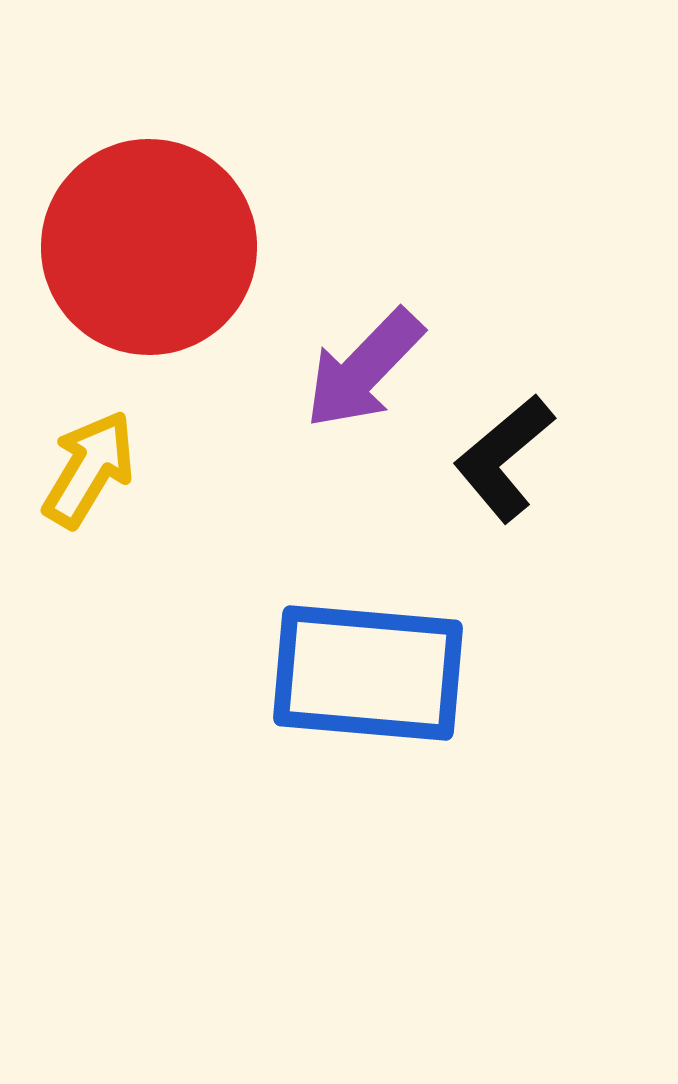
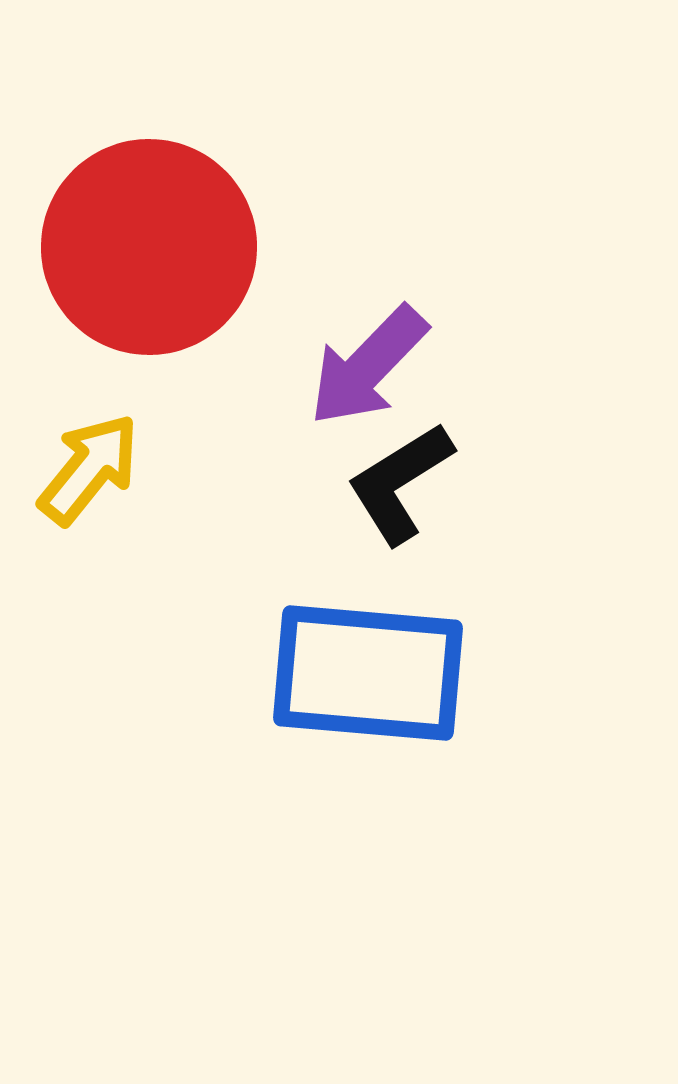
purple arrow: moved 4 px right, 3 px up
black L-shape: moved 104 px left, 25 px down; rotated 8 degrees clockwise
yellow arrow: rotated 8 degrees clockwise
